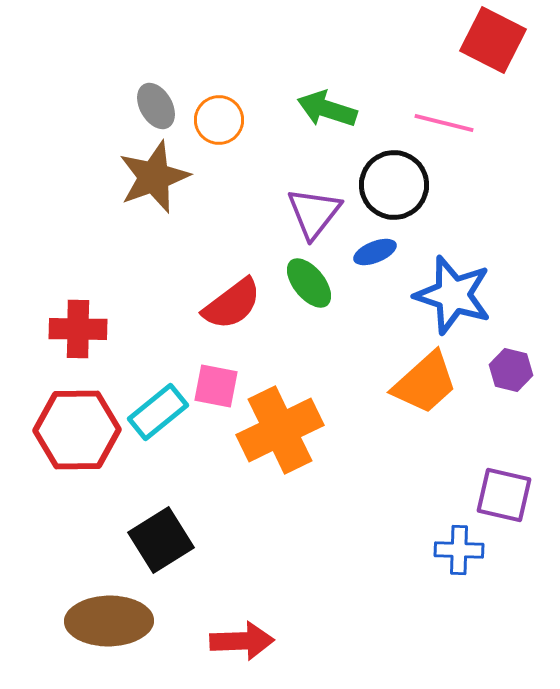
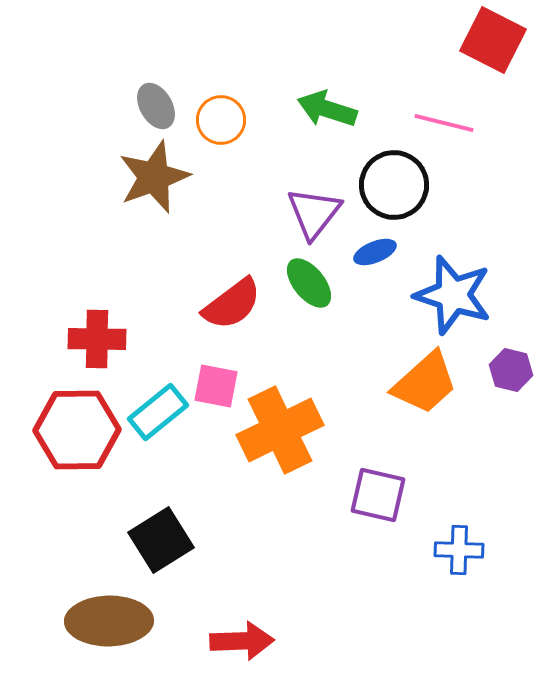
orange circle: moved 2 px right
red cross: moved 19 px right, 10 px down
purple square: moved 126 px left
